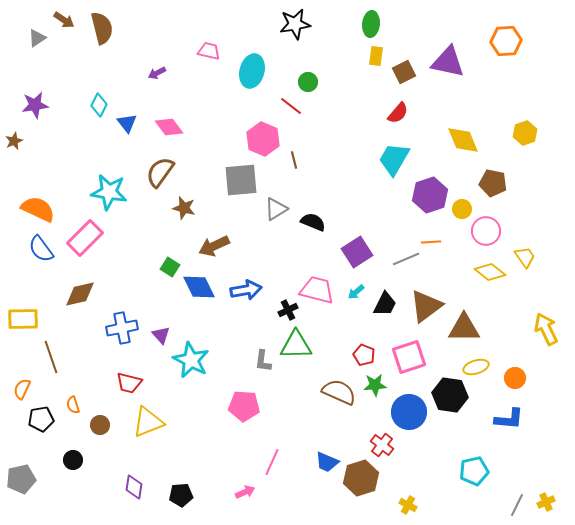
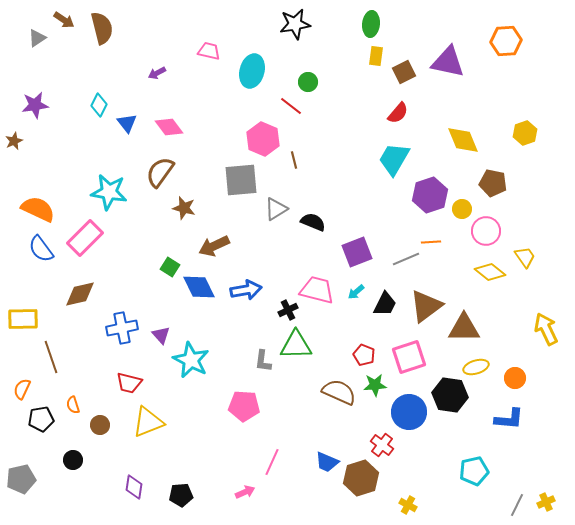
purple square at (357, 252): rotated 12 degrees clockwise
